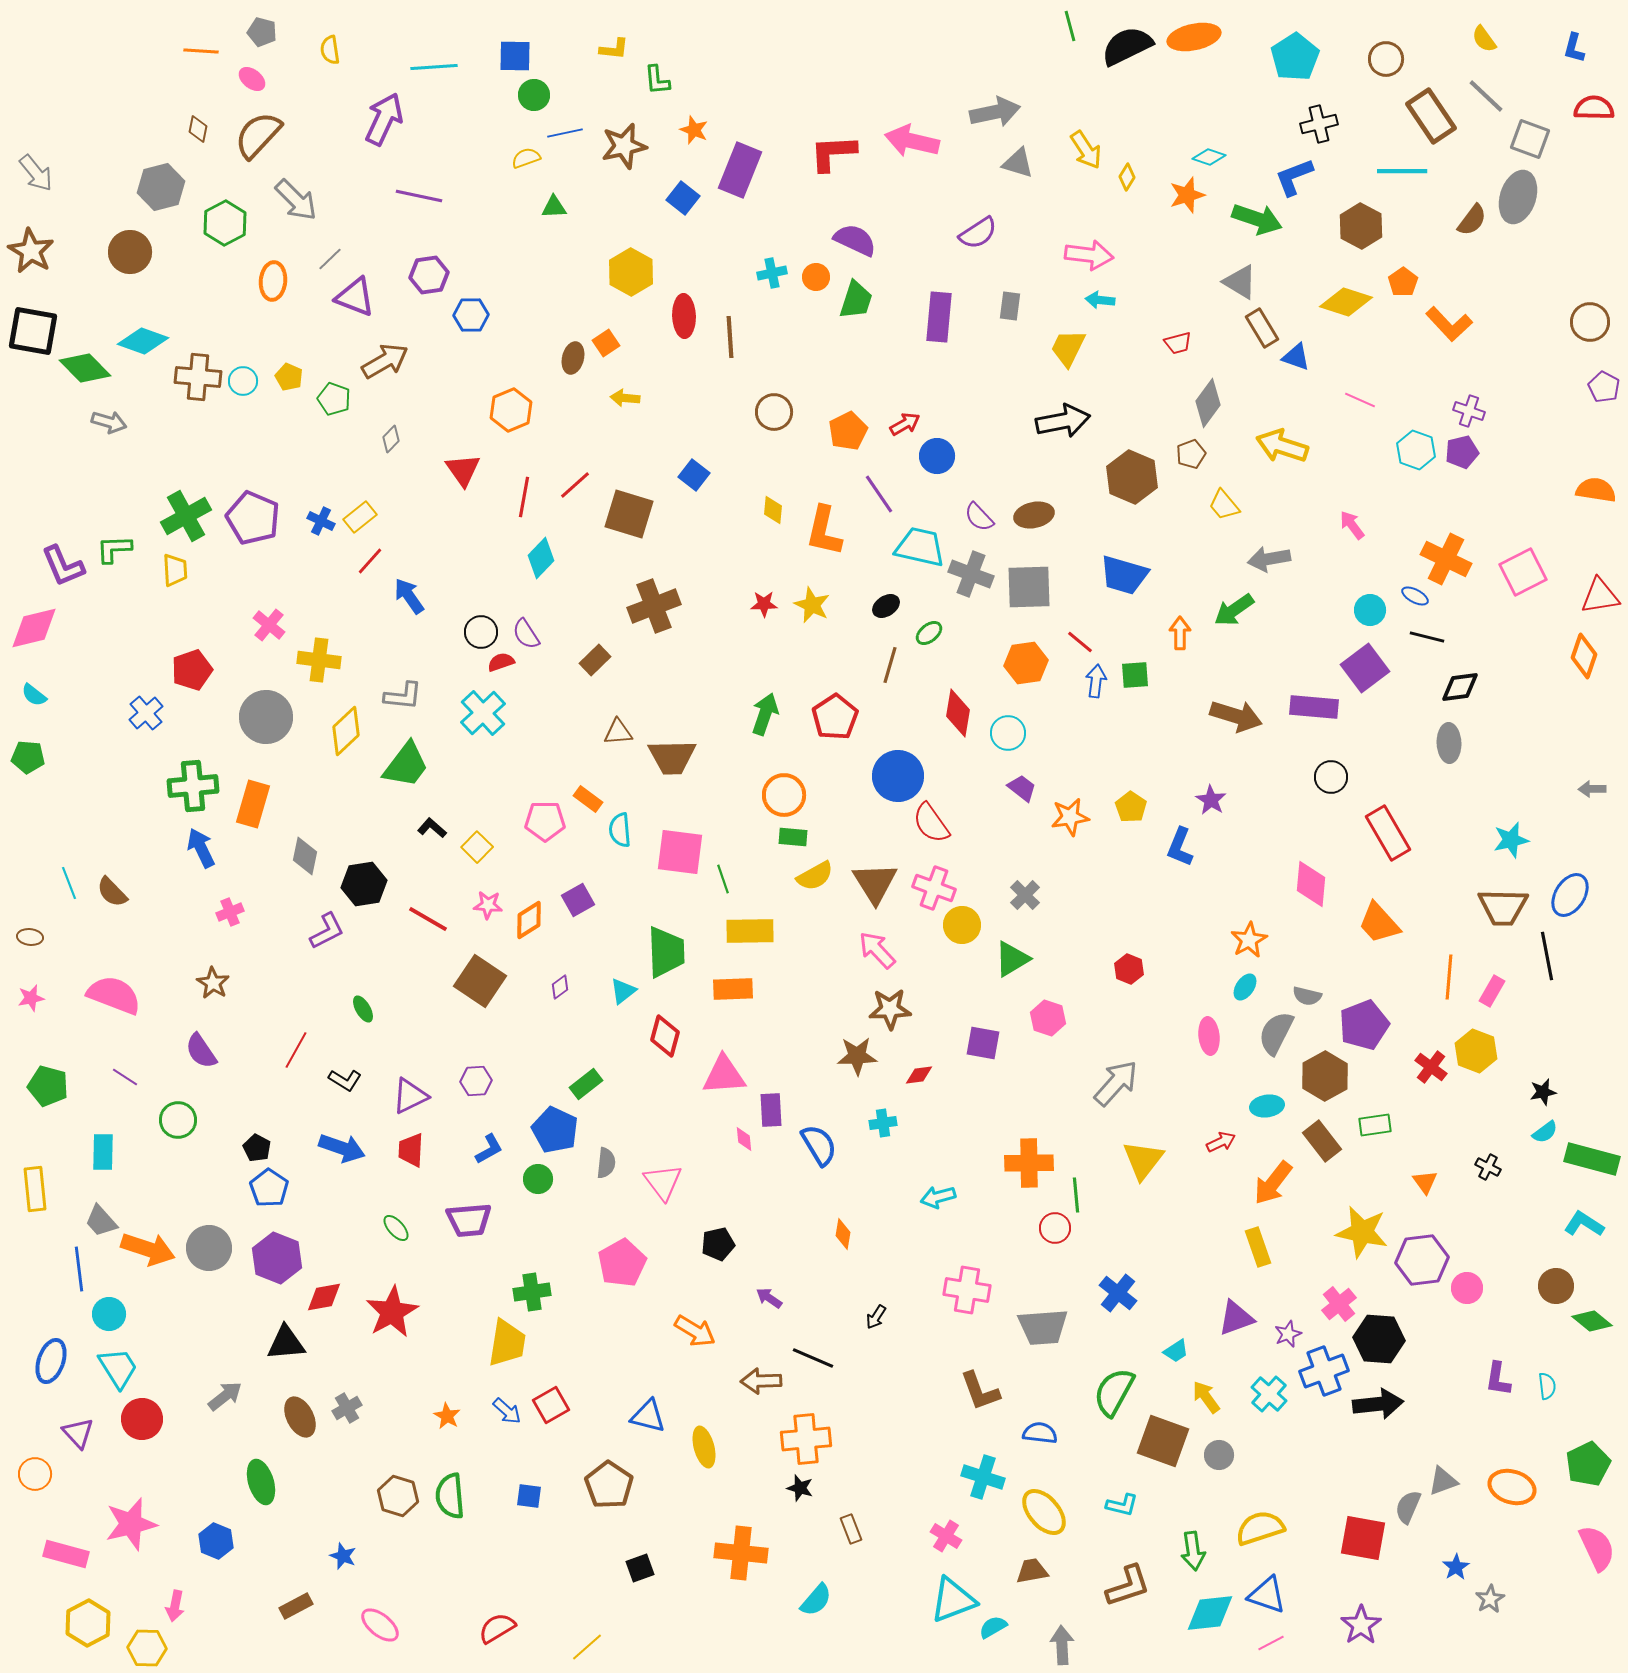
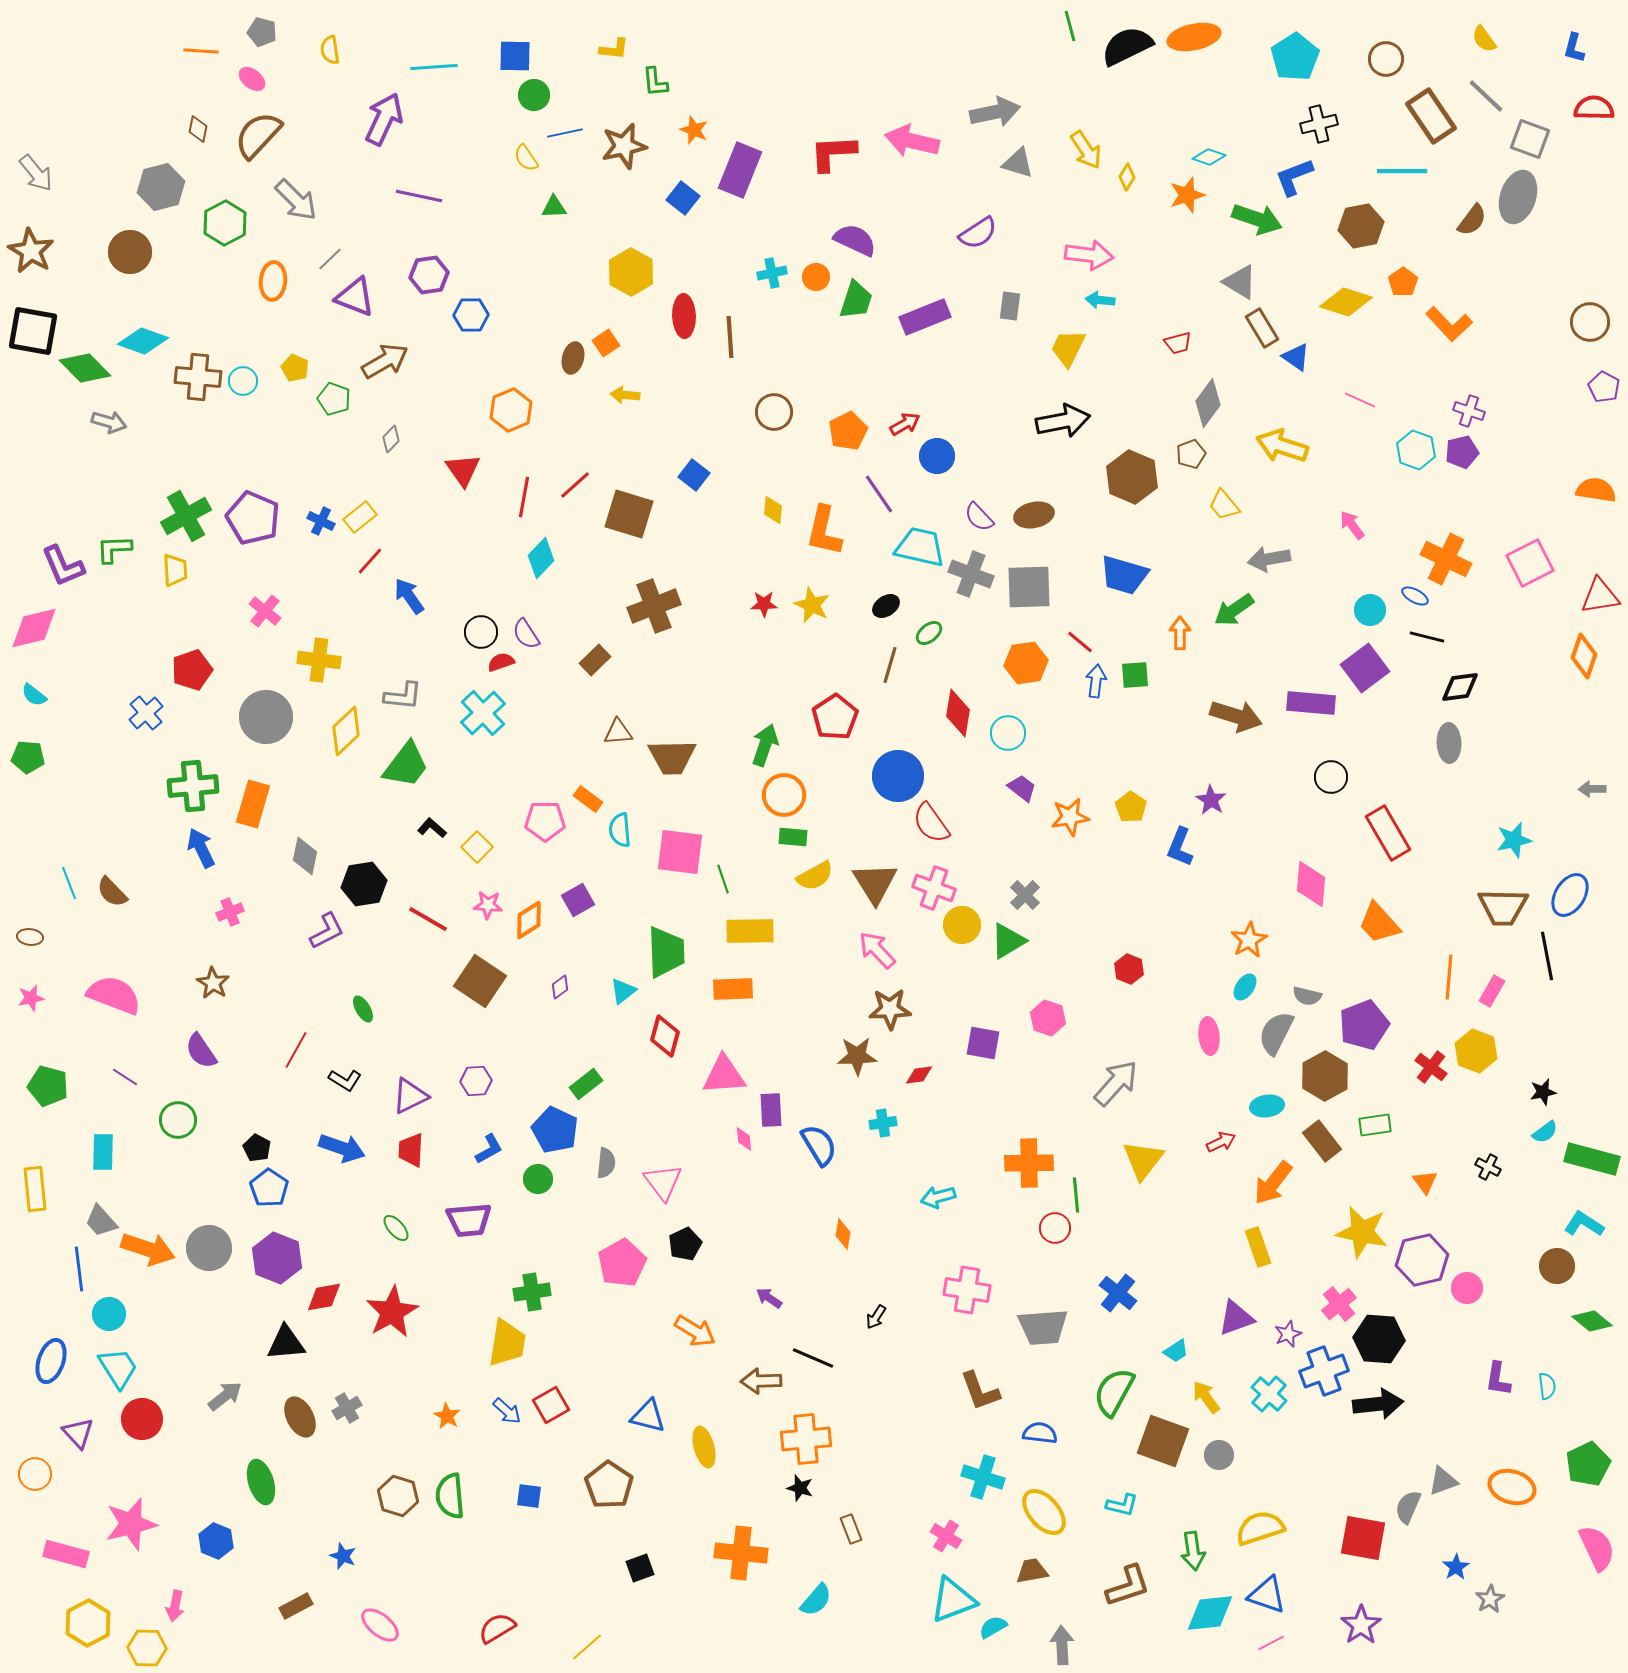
green L-shape at (657, 80): moved 2 px left, 2 px down
yellow semicircle at (526, 158): rotated 104 degrees counterclockwise
brown hexagon at (1361, 226): rotated 21 degrees clockwise
purple rectangle at (939, 317): moved 14 px left; rotated 63 degrees clockwise
blue triangle at (1296, 357): rotated 16 degrees clockwise
yellow pentagon at (289, 377): moved 6 px right, 9 px up
yellow arrow at (625, 398): moved 3 px up
pink square at (1523, 572): moved 7 px right, 9 px up
pink cross at (269, 625): moved 4 px left, 14 px up
purple rectangle at (1314, 707): moved 3 px left, 4 px up
green arrow at (765, 714): moved 31 px down
cyan star at (1511, 840): moved 3 px right
green triangle at (1012, 959): moved 4 px left, 18 px up
black pentagon at (718, 1244): moved 33 px left; rotated 12 degrees counterclockwise
purple hexagon at (1422, 1260): rotated 6 degrees counterclockwise
brown circle at (1556, 1286): moved 1 px right, 20 px up
